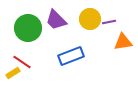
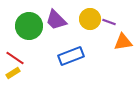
purple line: rotated 32 degrees clockwise
green circle: moved 1 px right, 2 px up
red line: moved 7 px left, 4 px up
